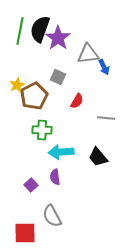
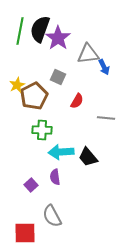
black trapezoid: moved 10 px left
